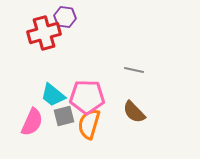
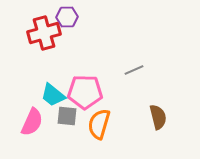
purple hexagon: moved 2 px right; rotated 10 degrees counterclockwise
gray line: rotated 36 degrees counterclockwise
pink pentagon: moved 2 px left, 5 px up
brown semicircle: moved 24 px right, 5 px down; rotated 150 degrees counterclockwise
gray square: moved 3 px right; rotated 20 degrees clockwise
orange semicircle: moved 10 px right
